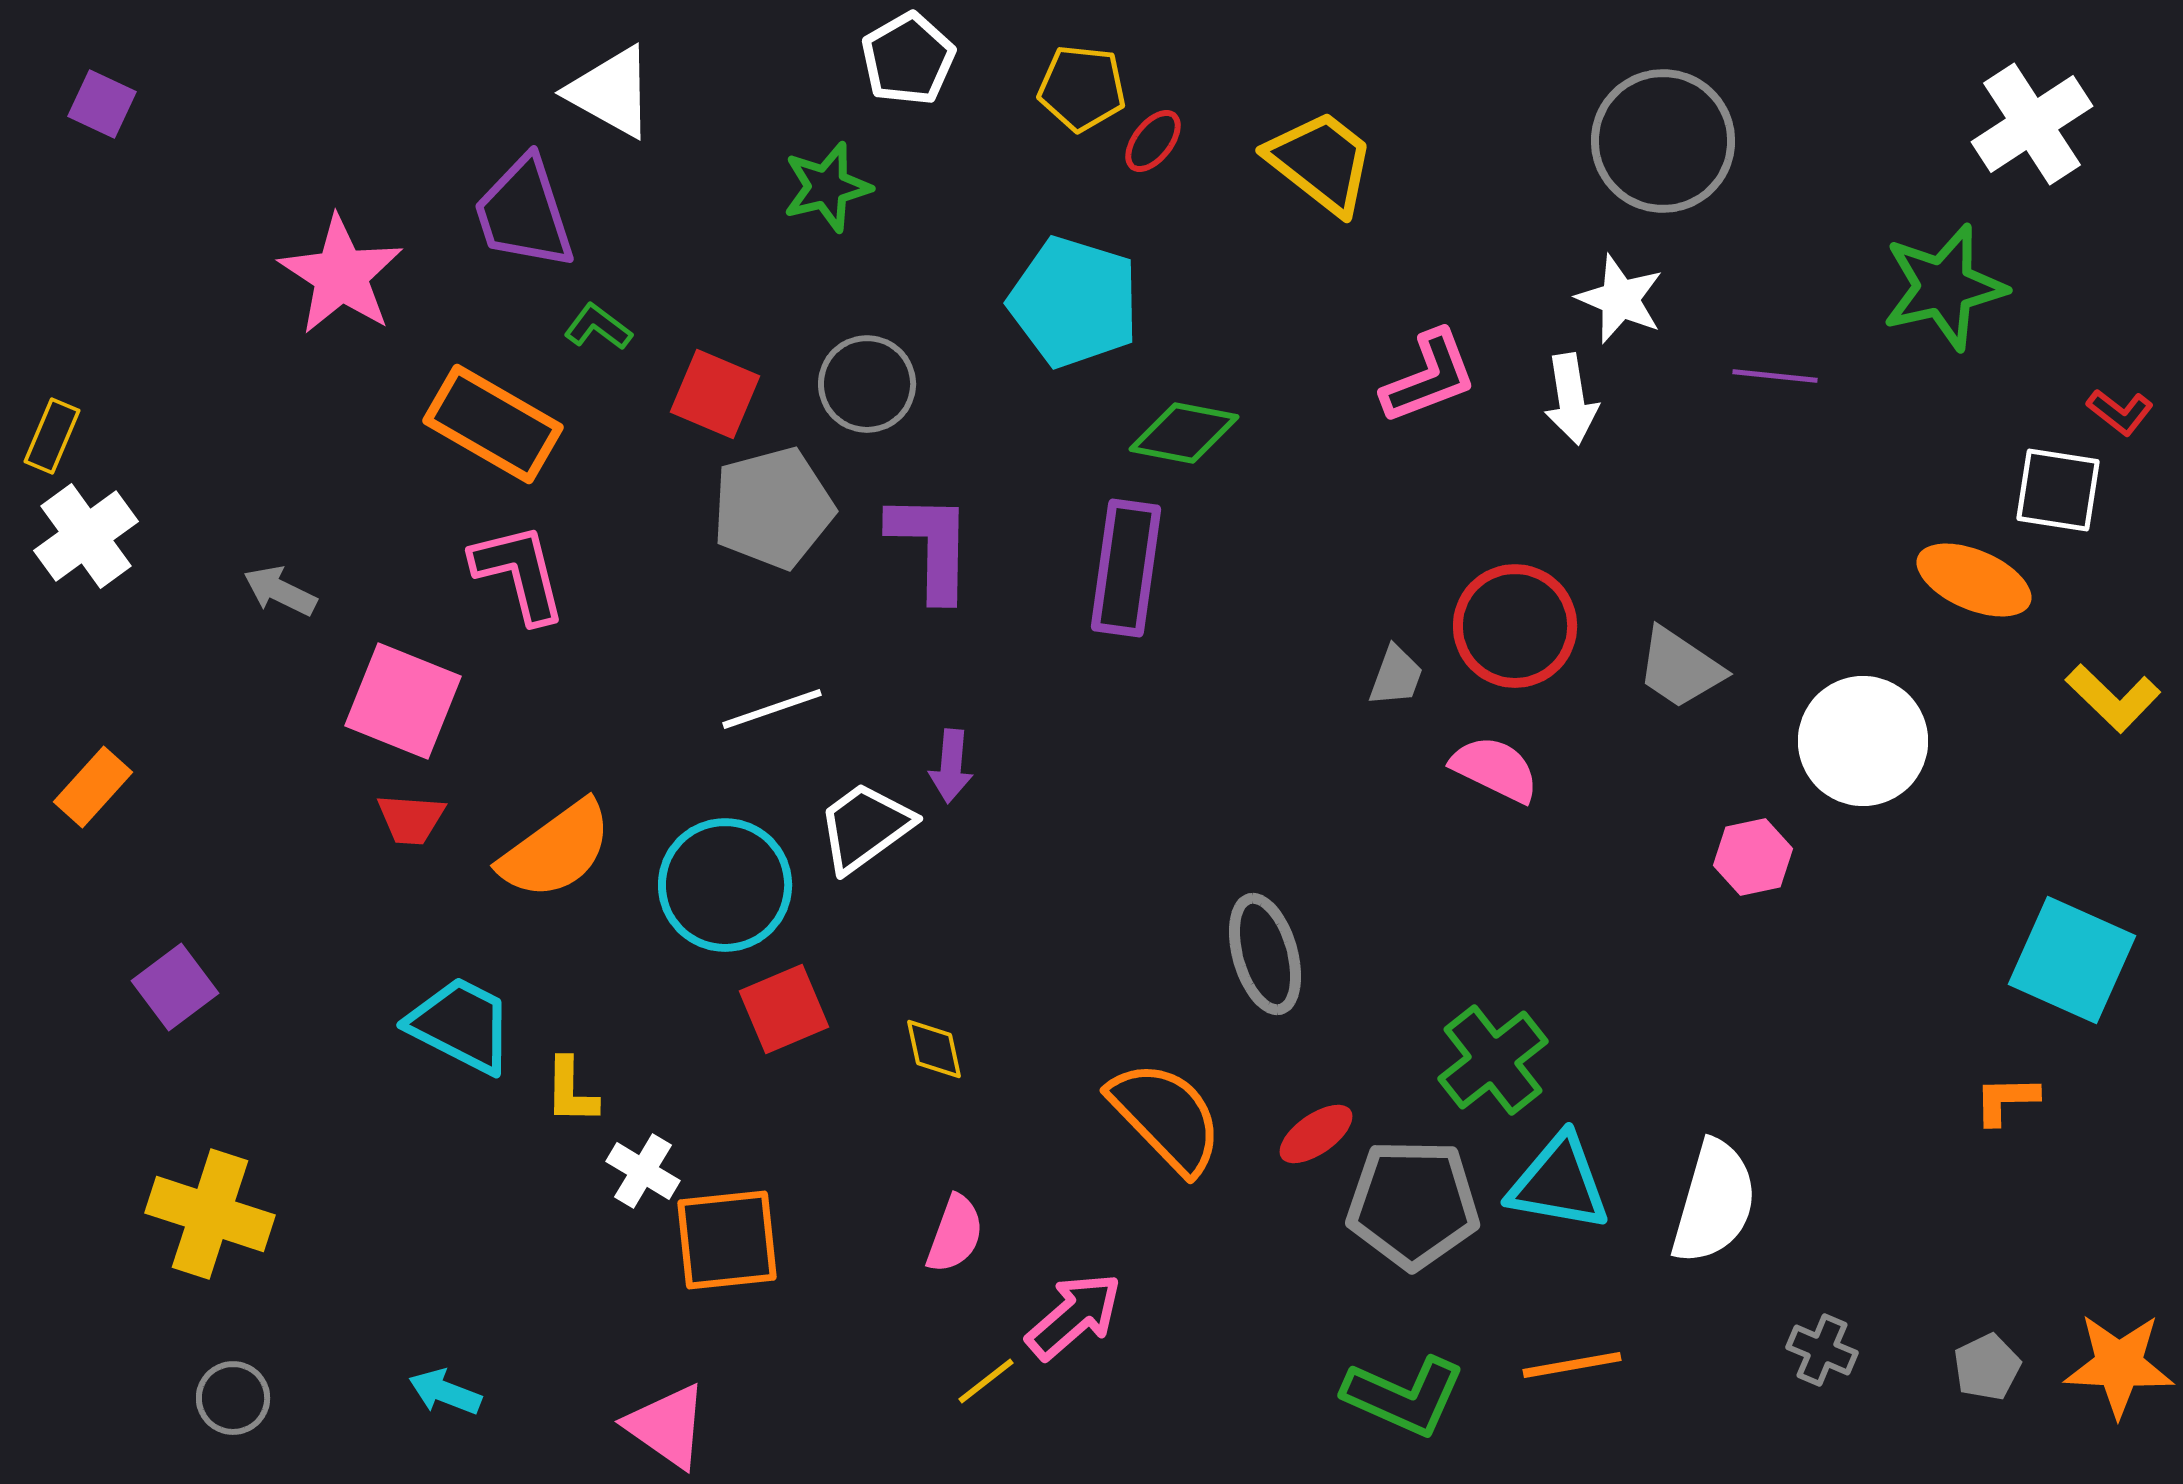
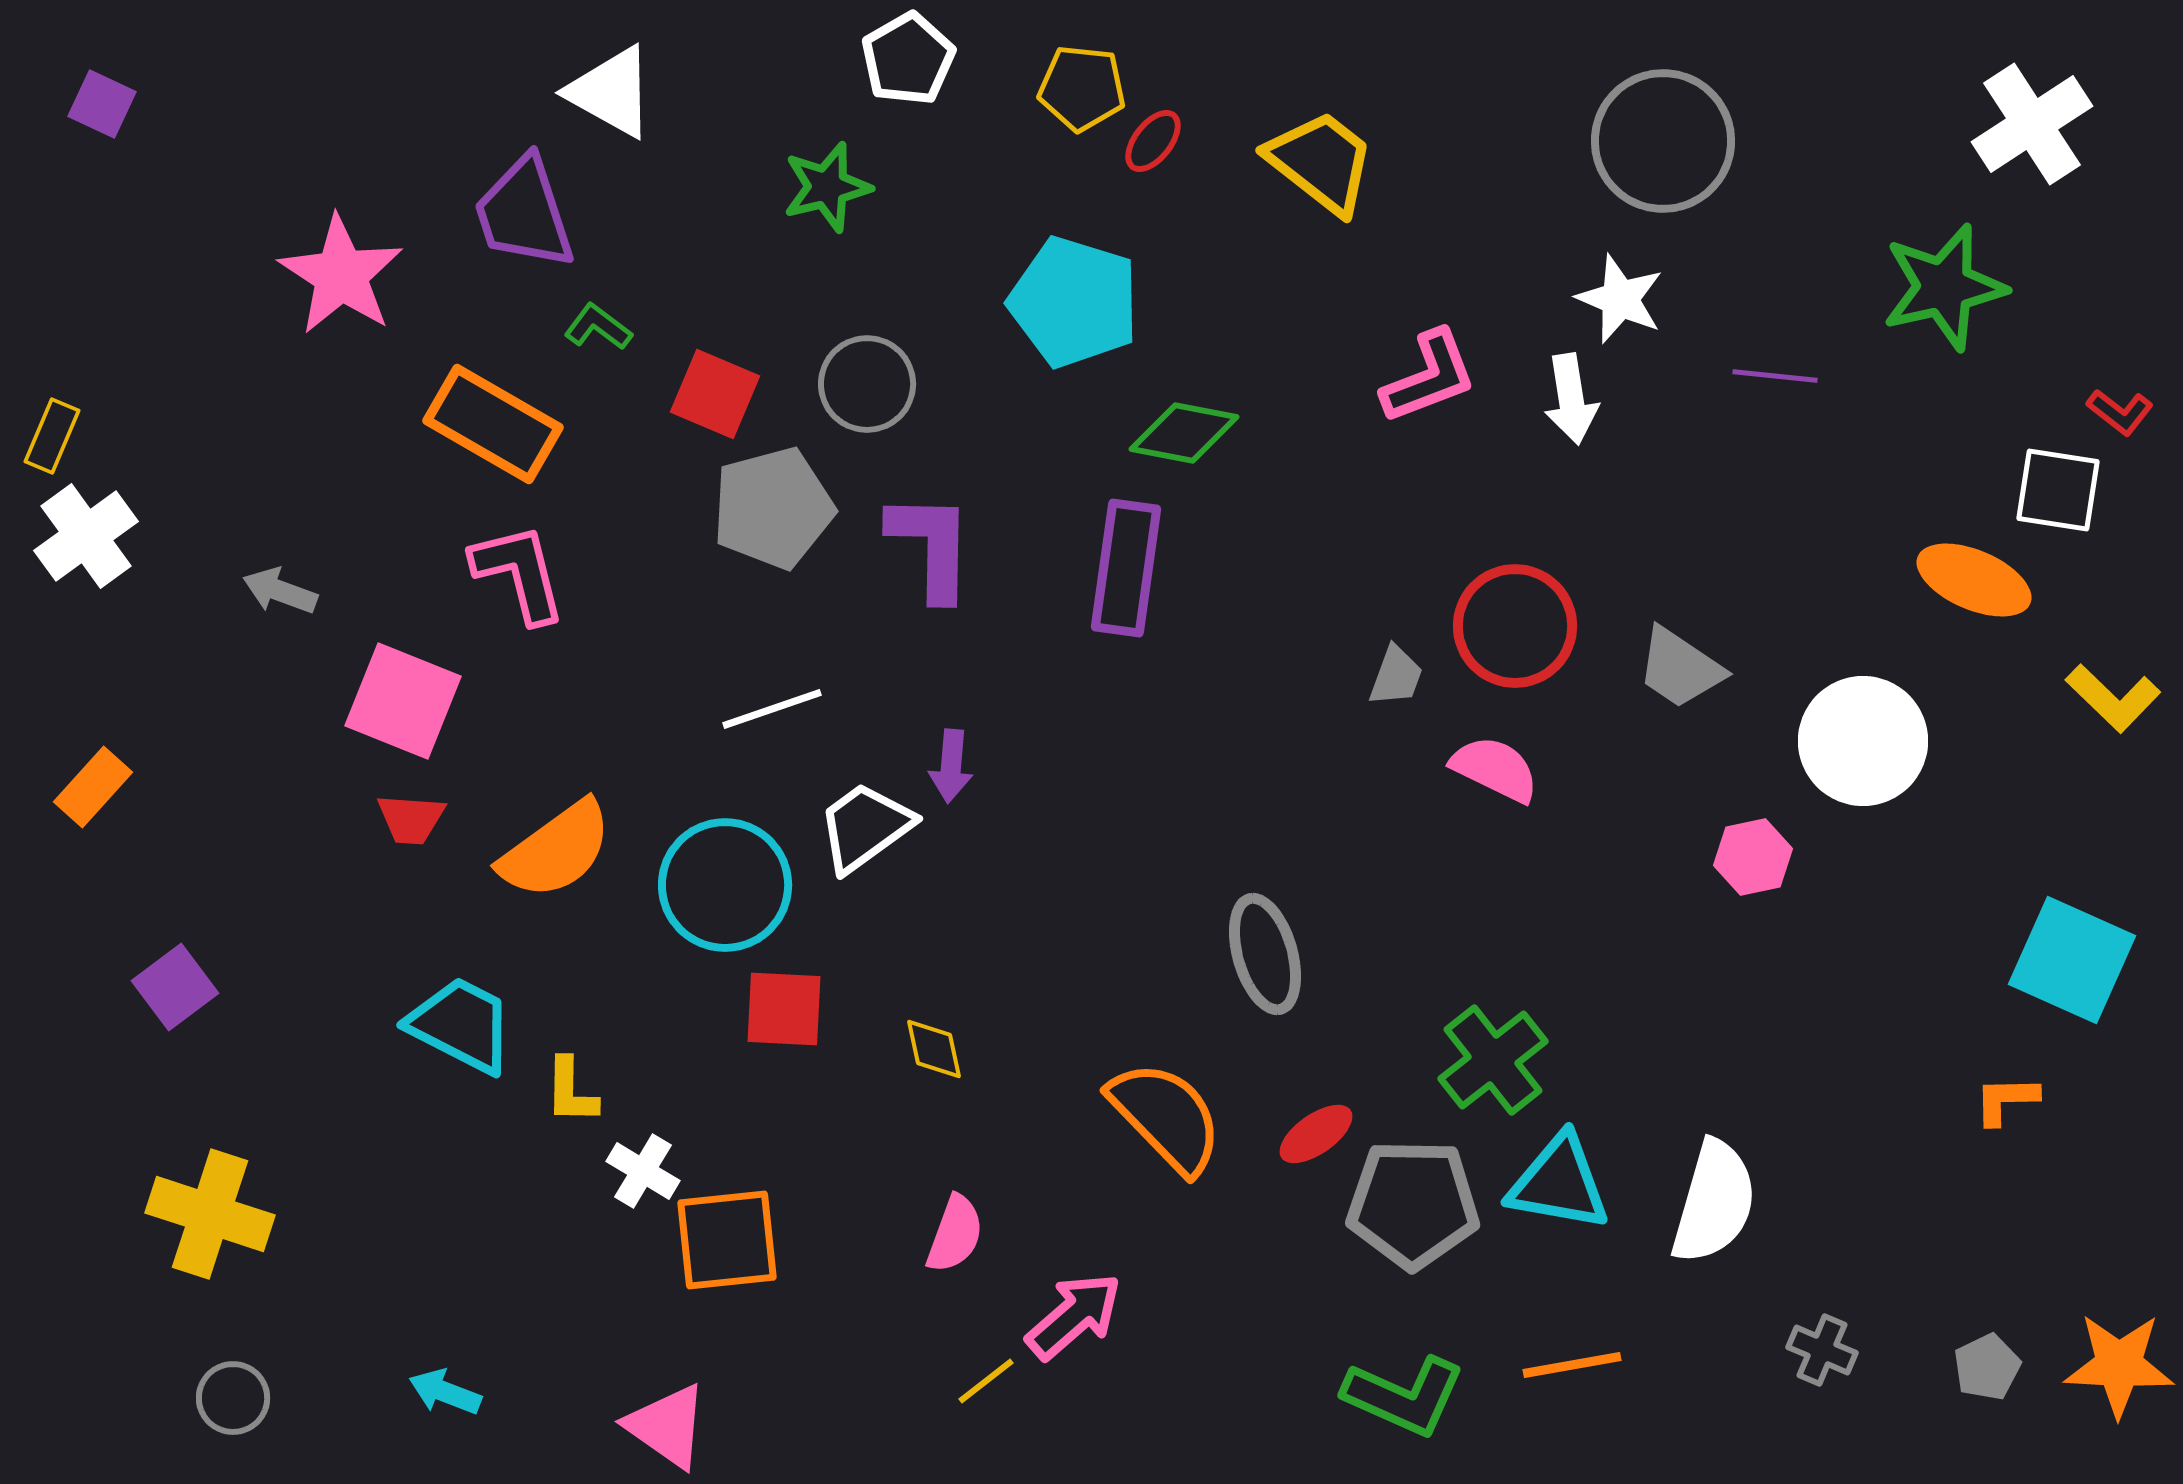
gray arrow at (280, 591): rotated 6 degrees counterclockwise
red square at (784, 1009): rotated 26 degrees clockwise
